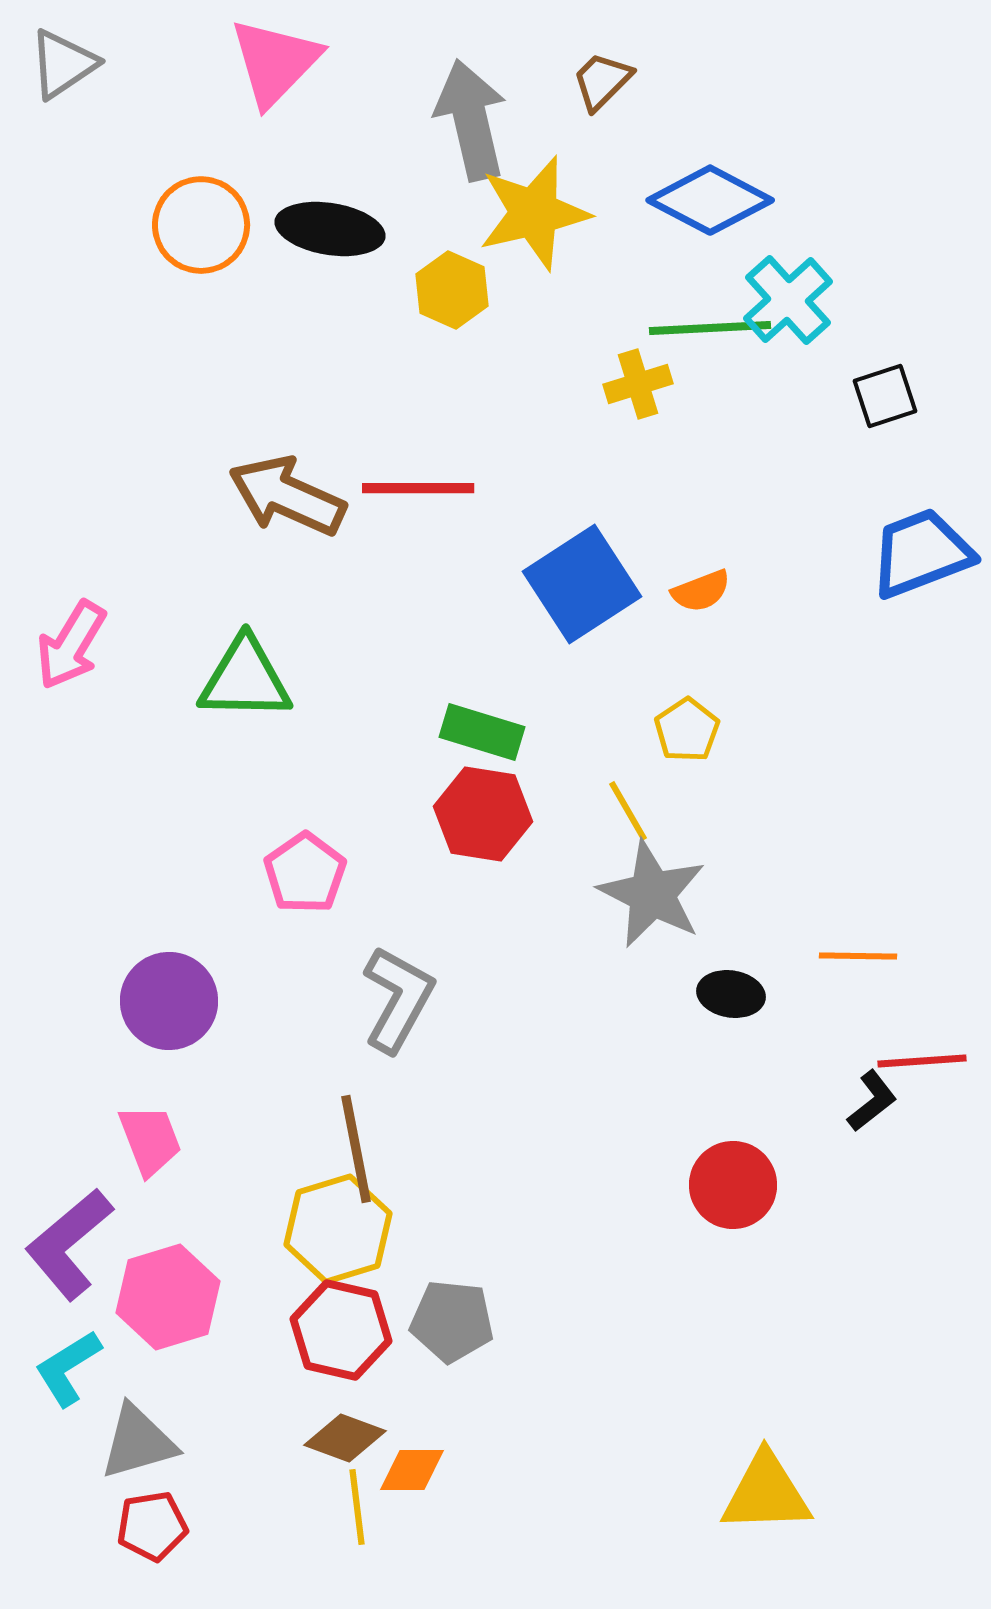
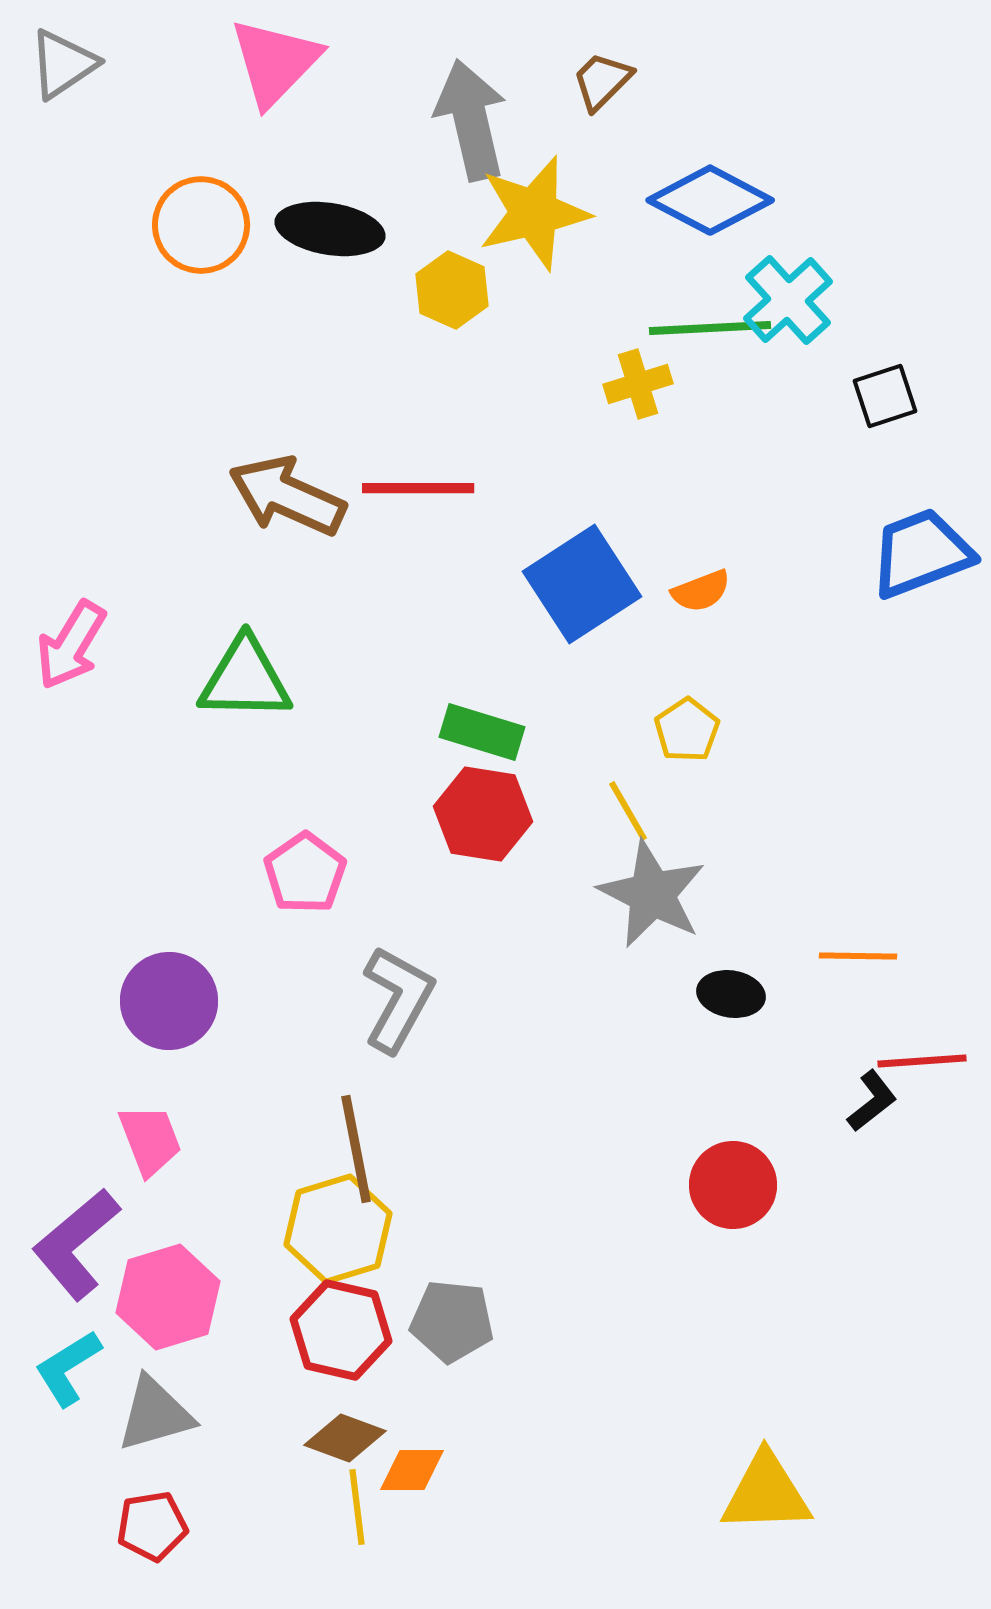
purple L-shape at (69, 1244): moved 7 px right
gray triangle at (138, 1442): moved 17 px right, 28 px up
